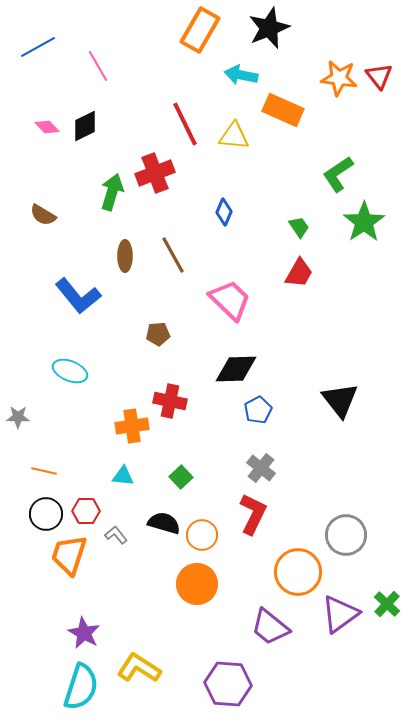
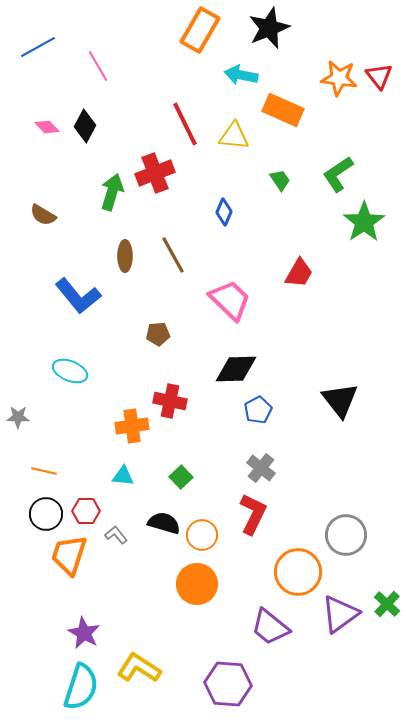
black diamond at (85, 126): rotated 36 degrees counterclockwise
green trapezoid at (299, 227): moved 19 px left, 47 px up
